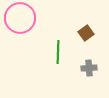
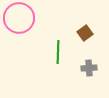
pink circle: moved 1 px left
brown square: moved 1 px left
